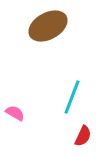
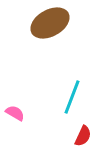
brown ellipse: moved 2 px right, 3 px up
